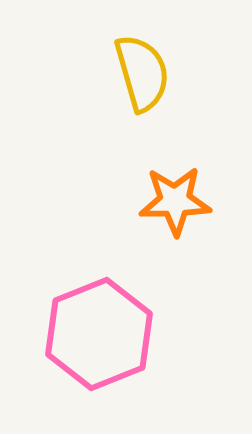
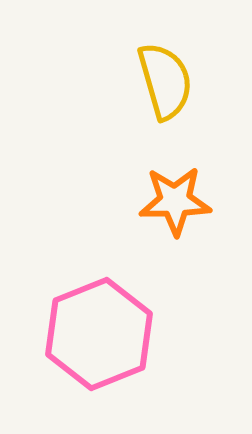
yellow semicircle: moved 23 px right, 8 px down
